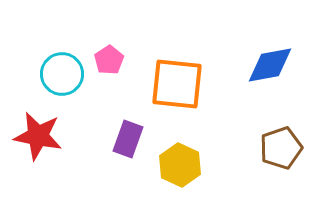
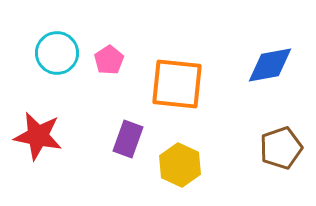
cyan circle: moved 5 px left, 21 px up
